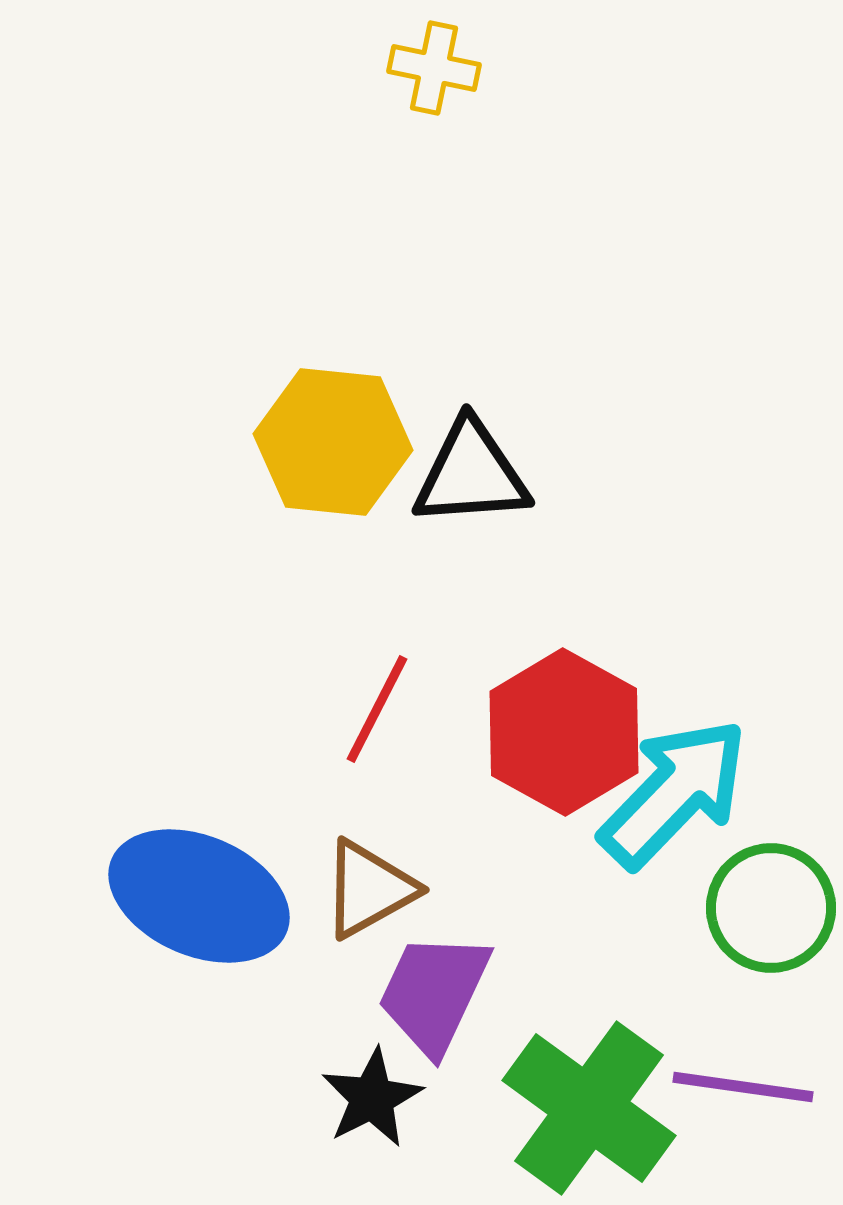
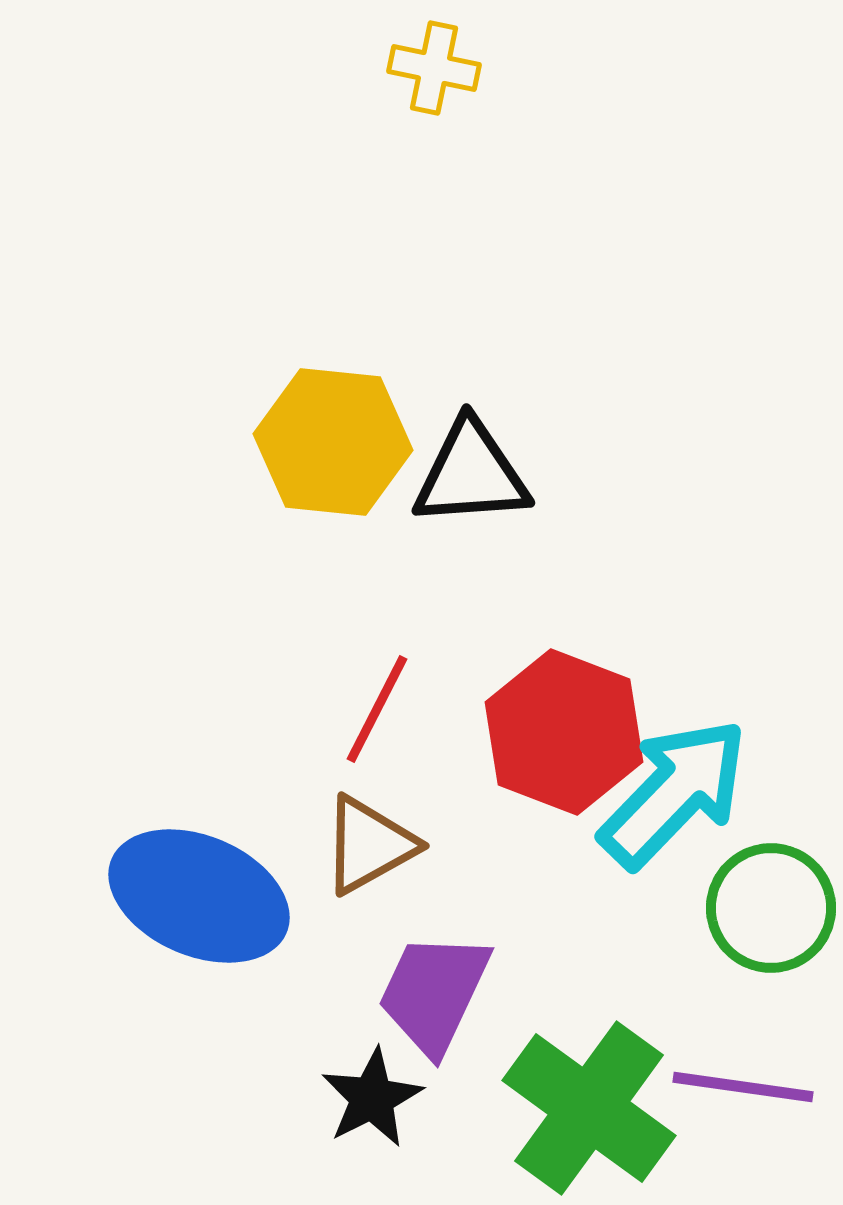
red hexagon: rotated 8 degrees counterclockwise
brown triangle: moved 44 px up
